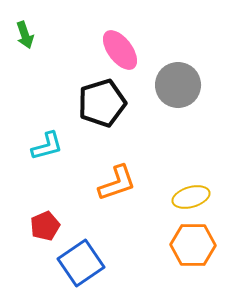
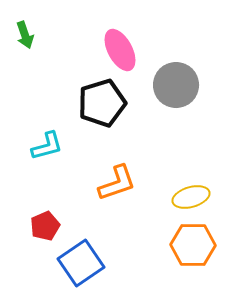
pink ellipse: rotated 9 degrees clockwise
gray circle: moved 2 px left
